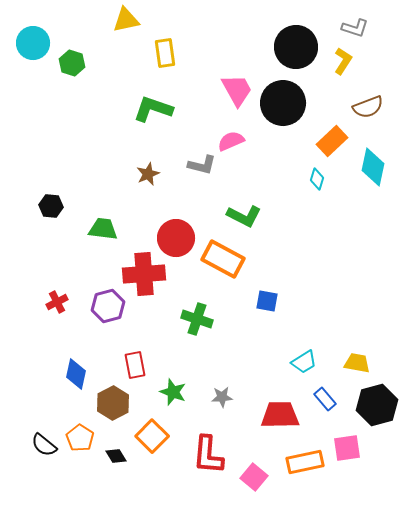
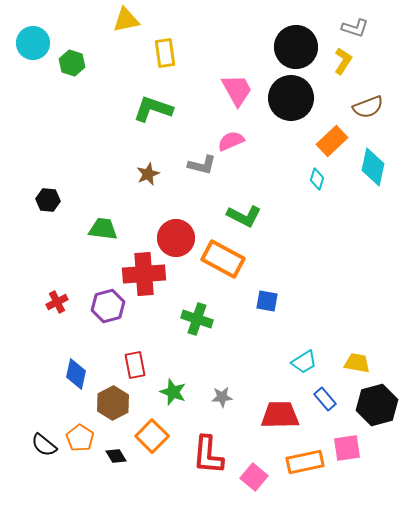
black circle at (283, 103): moved 8 px right, 5 px up
black hexagon at (51, 206): moved 3 px left, 6 px up
